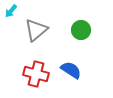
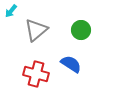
blue semicircle: moved 6 px up
